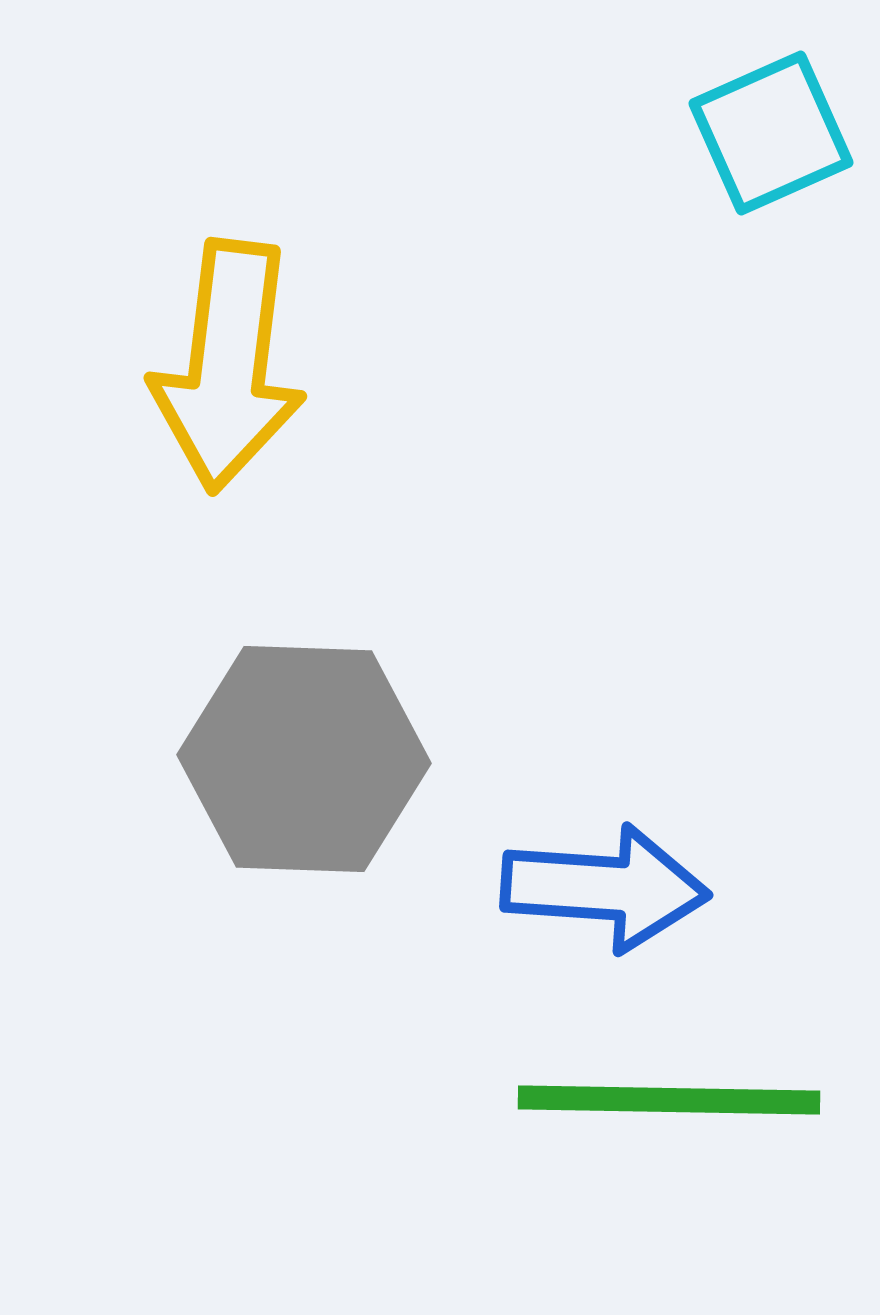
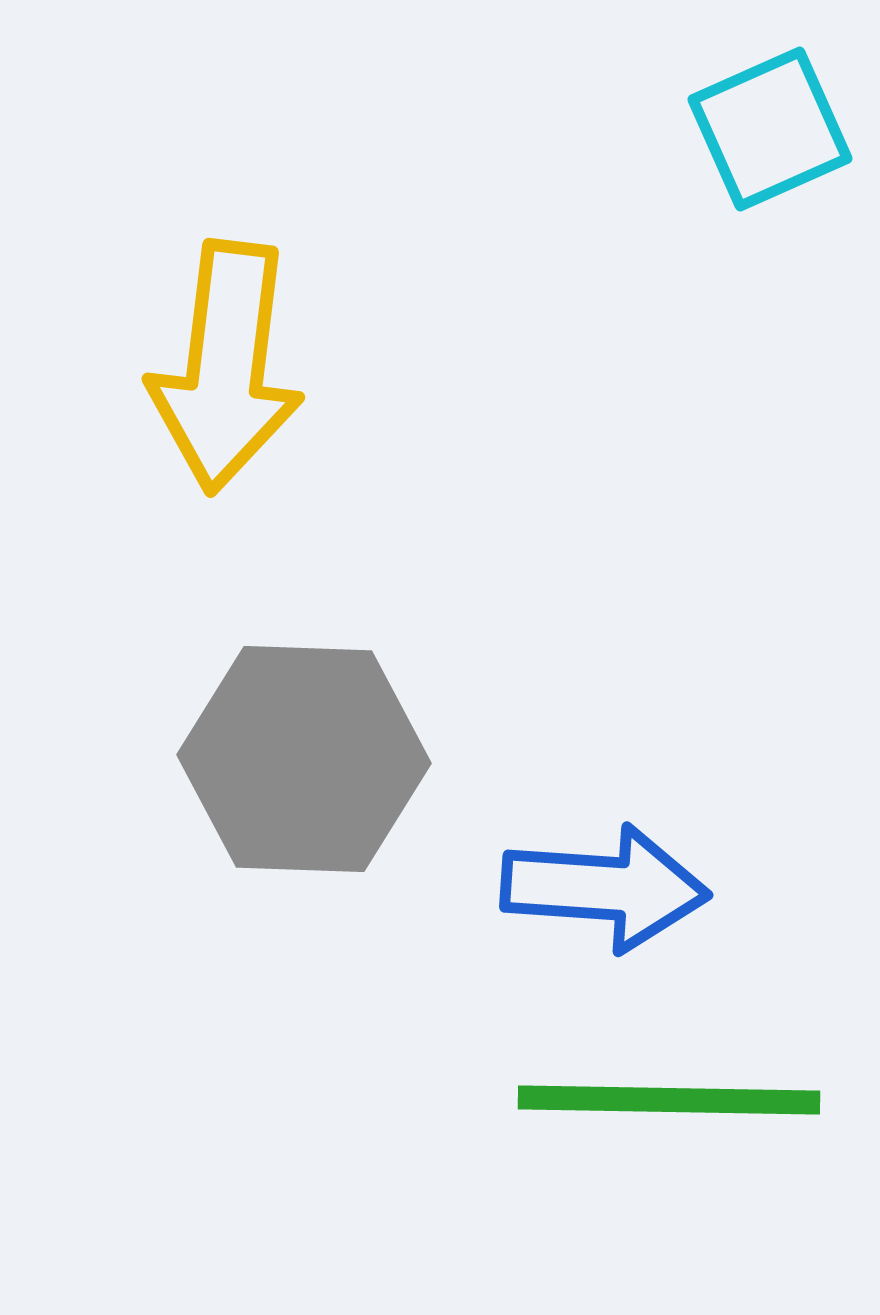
cyan square: moved 1 px left, 4 px up
yellow arrow: moved 2 px left, 1 px down
